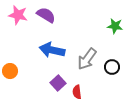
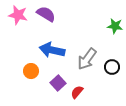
purple semicircle: moved 1 px up
orange circle: moved 21 px right
red semicircle: rotated 48 degrees clockwise
